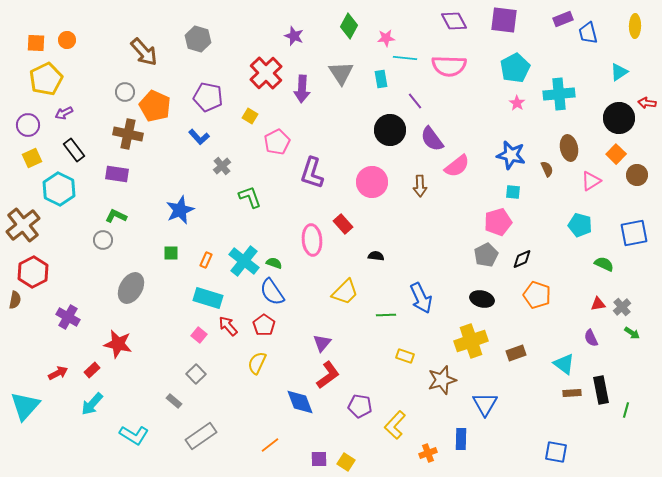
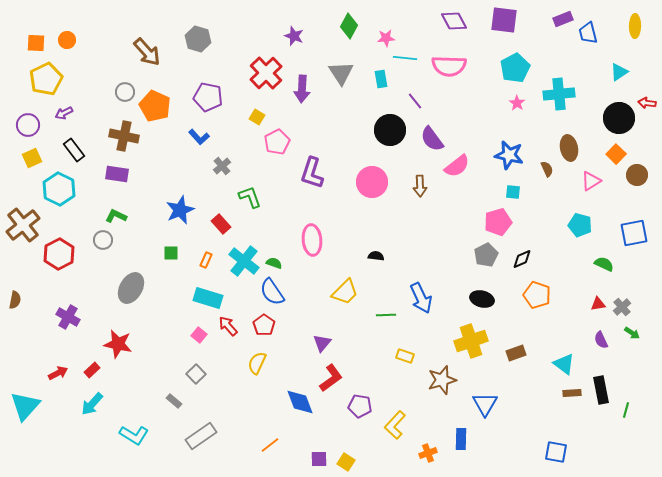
brown arrow at (144, 52): moved 3 px right
yellow square at (250, 116): moved 7 px right, 1 px down
brown cross at (128, 134): moved 4 px left, 2 px down
blue star at (511, 155): moved 2 px left
red rectangle at (343, 224): moved 122 px left
red hexagon at (33, 272): moved 26 px right, 18 px up
purple semicircle at (591, 338): moved 10 px right, 2 px down
red L-shape at (328, 375): moved 3 px right, 3 px down
